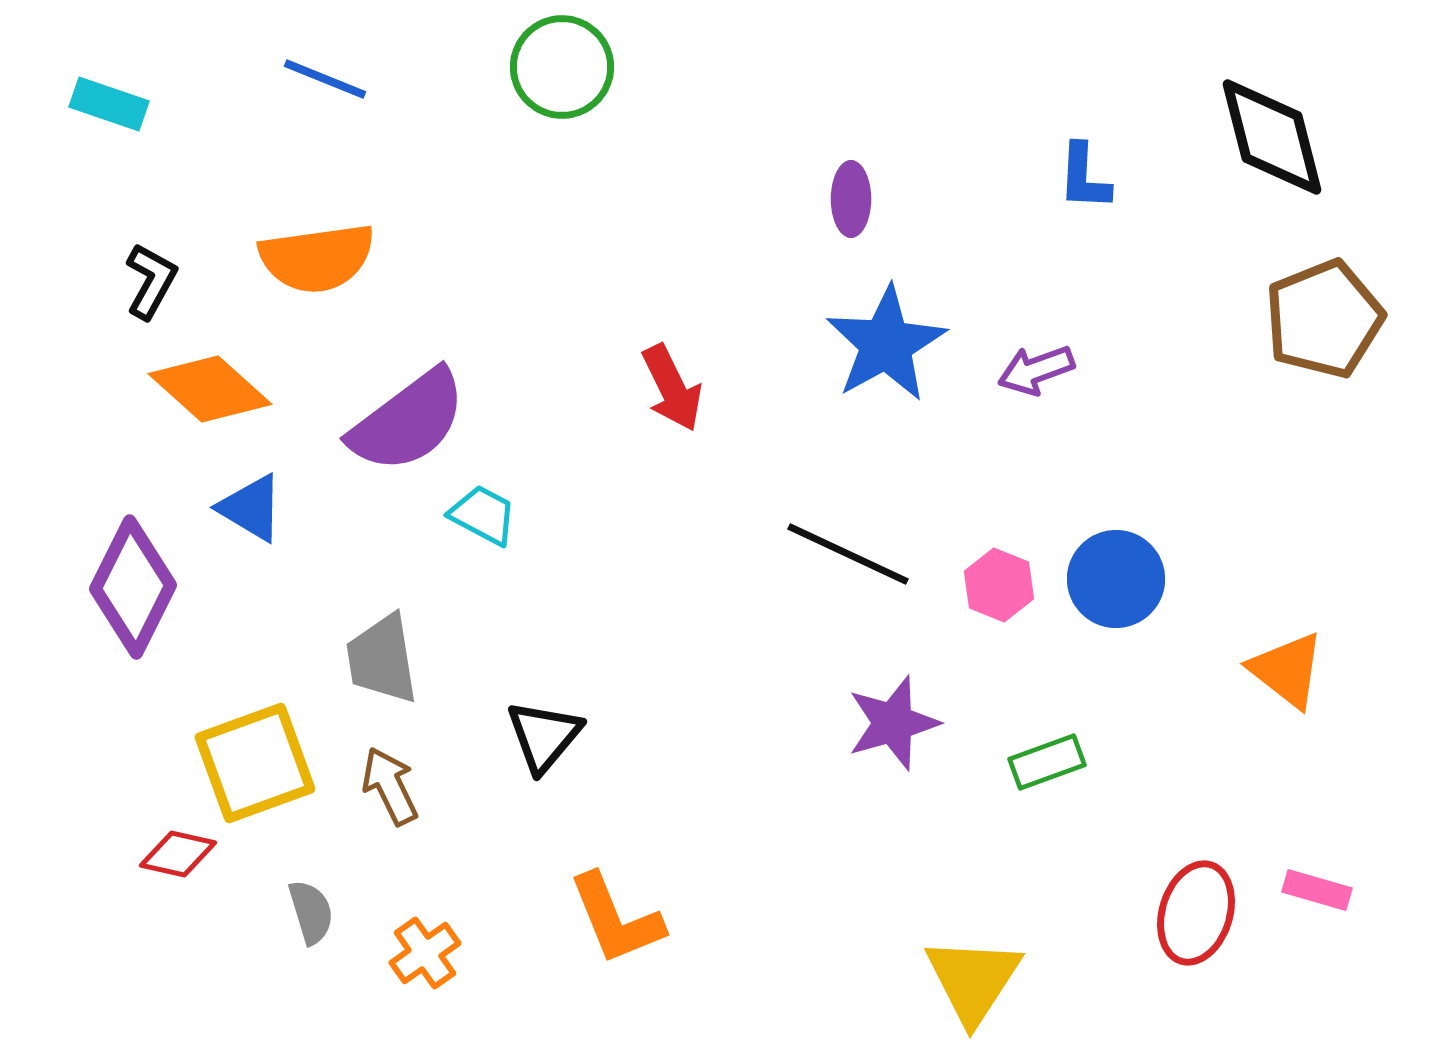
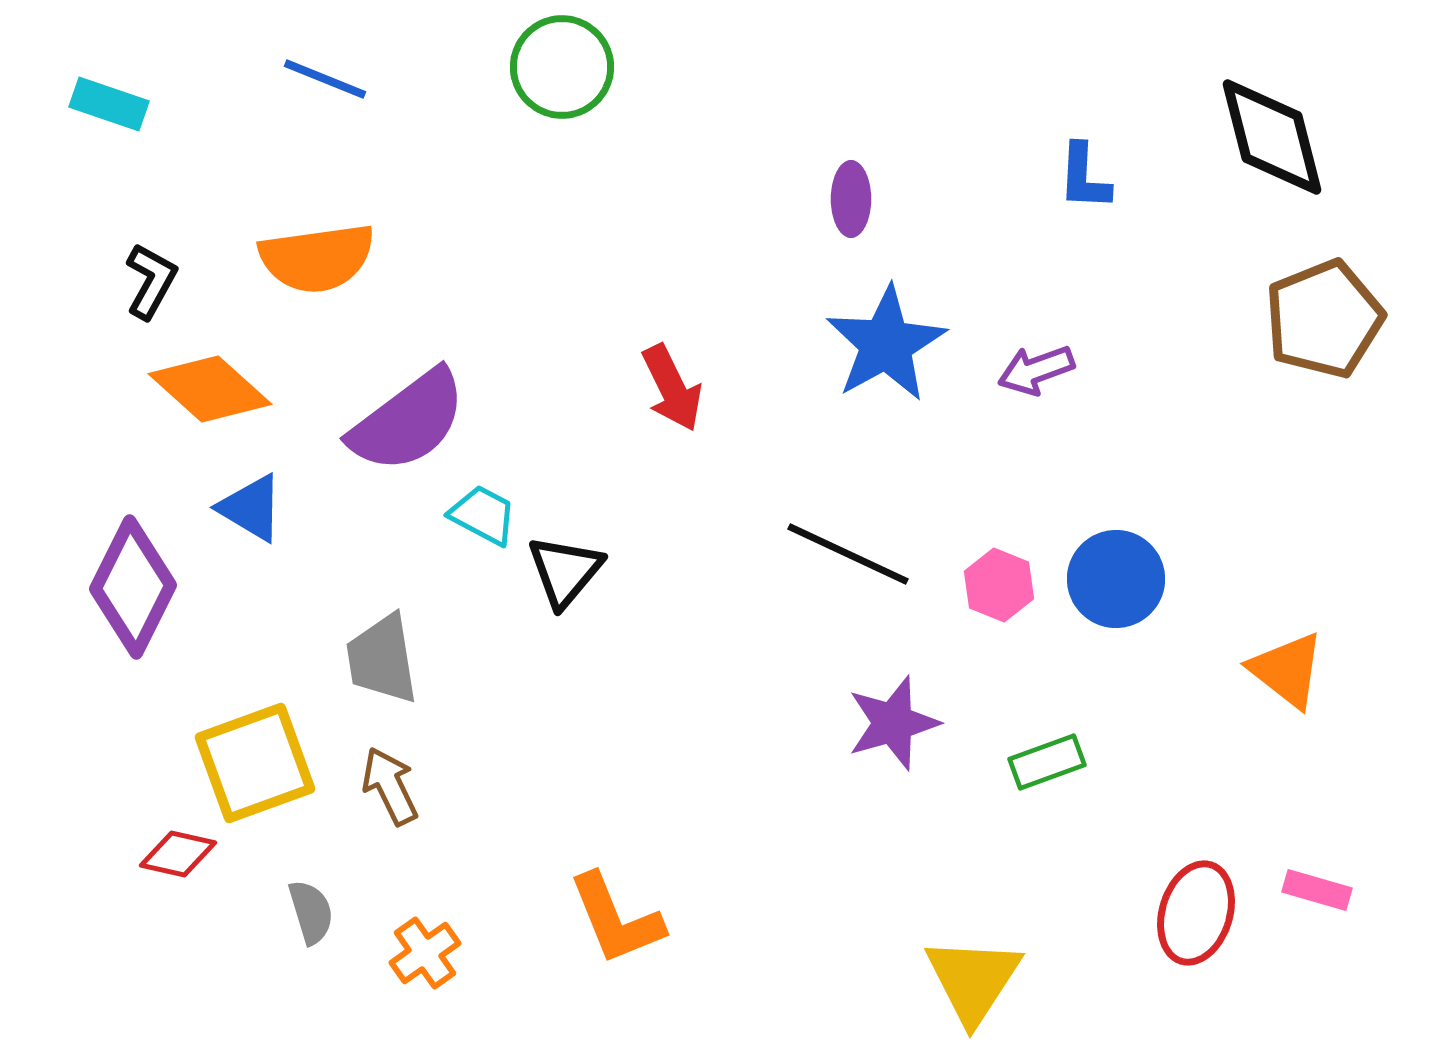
black triangle: moved 21 px right, 165 px up
